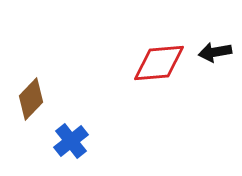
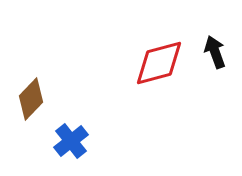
black arrow: rotated 80 degrees clockwise
red diamond: rotated 10 degrees counterclockwise
